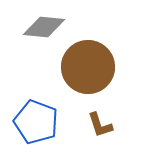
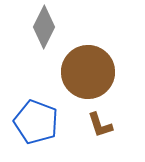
gray diamond: rotated 69 degrees counterclockwise
brown circle: moved 5 px down
